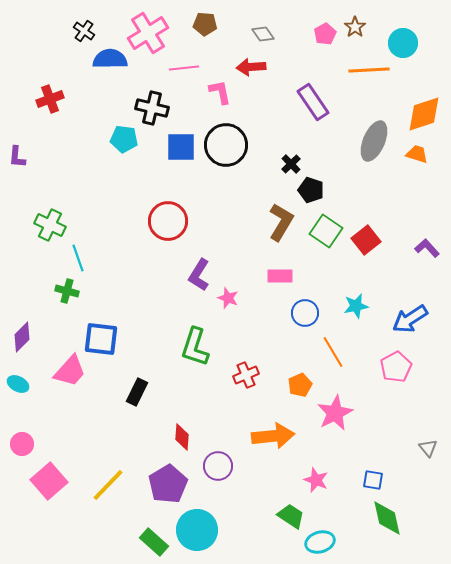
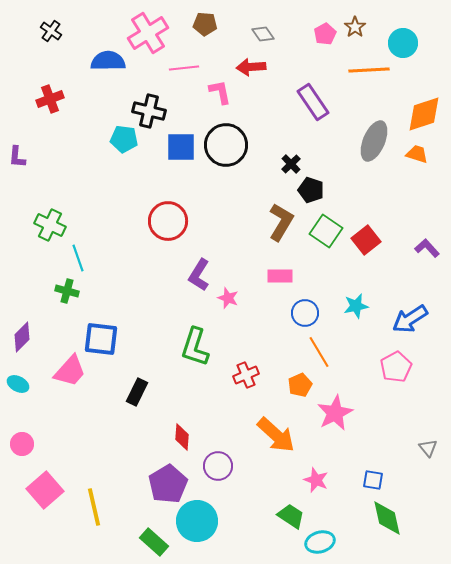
black cross at (84, 31): moved 33 px left
blue semicircle at (110, 59): moved 2 px left, 2 px down
black cross at (152, 108): moved 3 px left, 3 px down
orange line at (333, 352): moved 14 px left
orange arrow at (273, 436): moved 3 px right, 1 px up; rotated 48 degrees clockwise
pink square at (49, 481): moved 4 px left, 9 px down
yellow line at (108, 485): moved 14 px left, 22 px down; rotated 57 degrees counterclockwise
cyan circle at (197, 530): moved 9 px up
